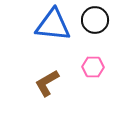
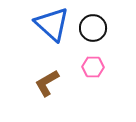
black circle: moved 2 px left, 8 px down
blue triangle: moved 1 px left, 1 px up; rotated 36 degrees clockwise
